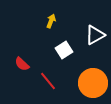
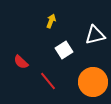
white triangle: rotated 15 degrees clockwise
red semicircle: moved 1 px left, 2 px up
orange circle: moved 1 px up
